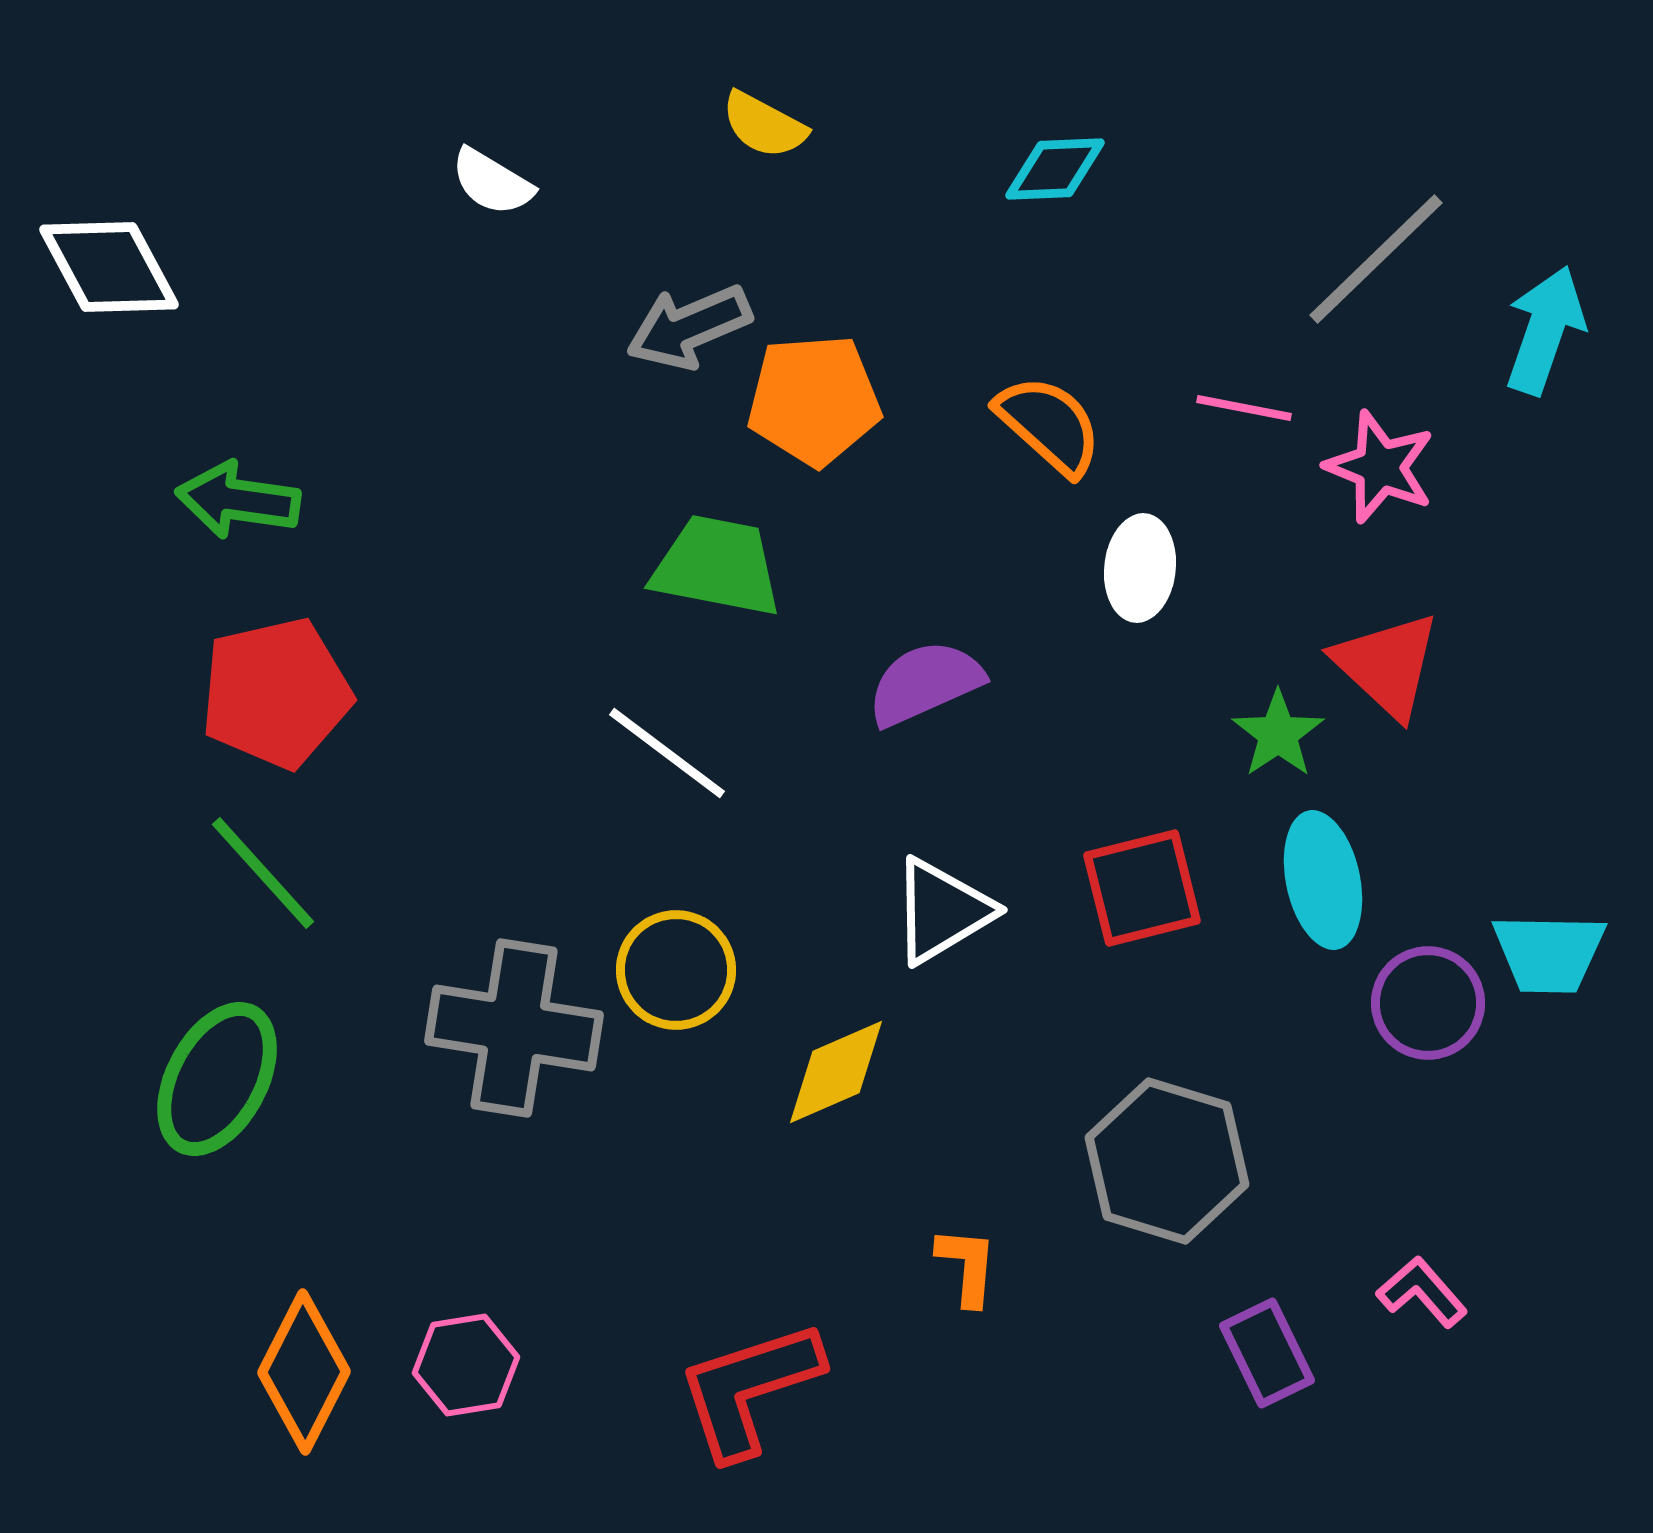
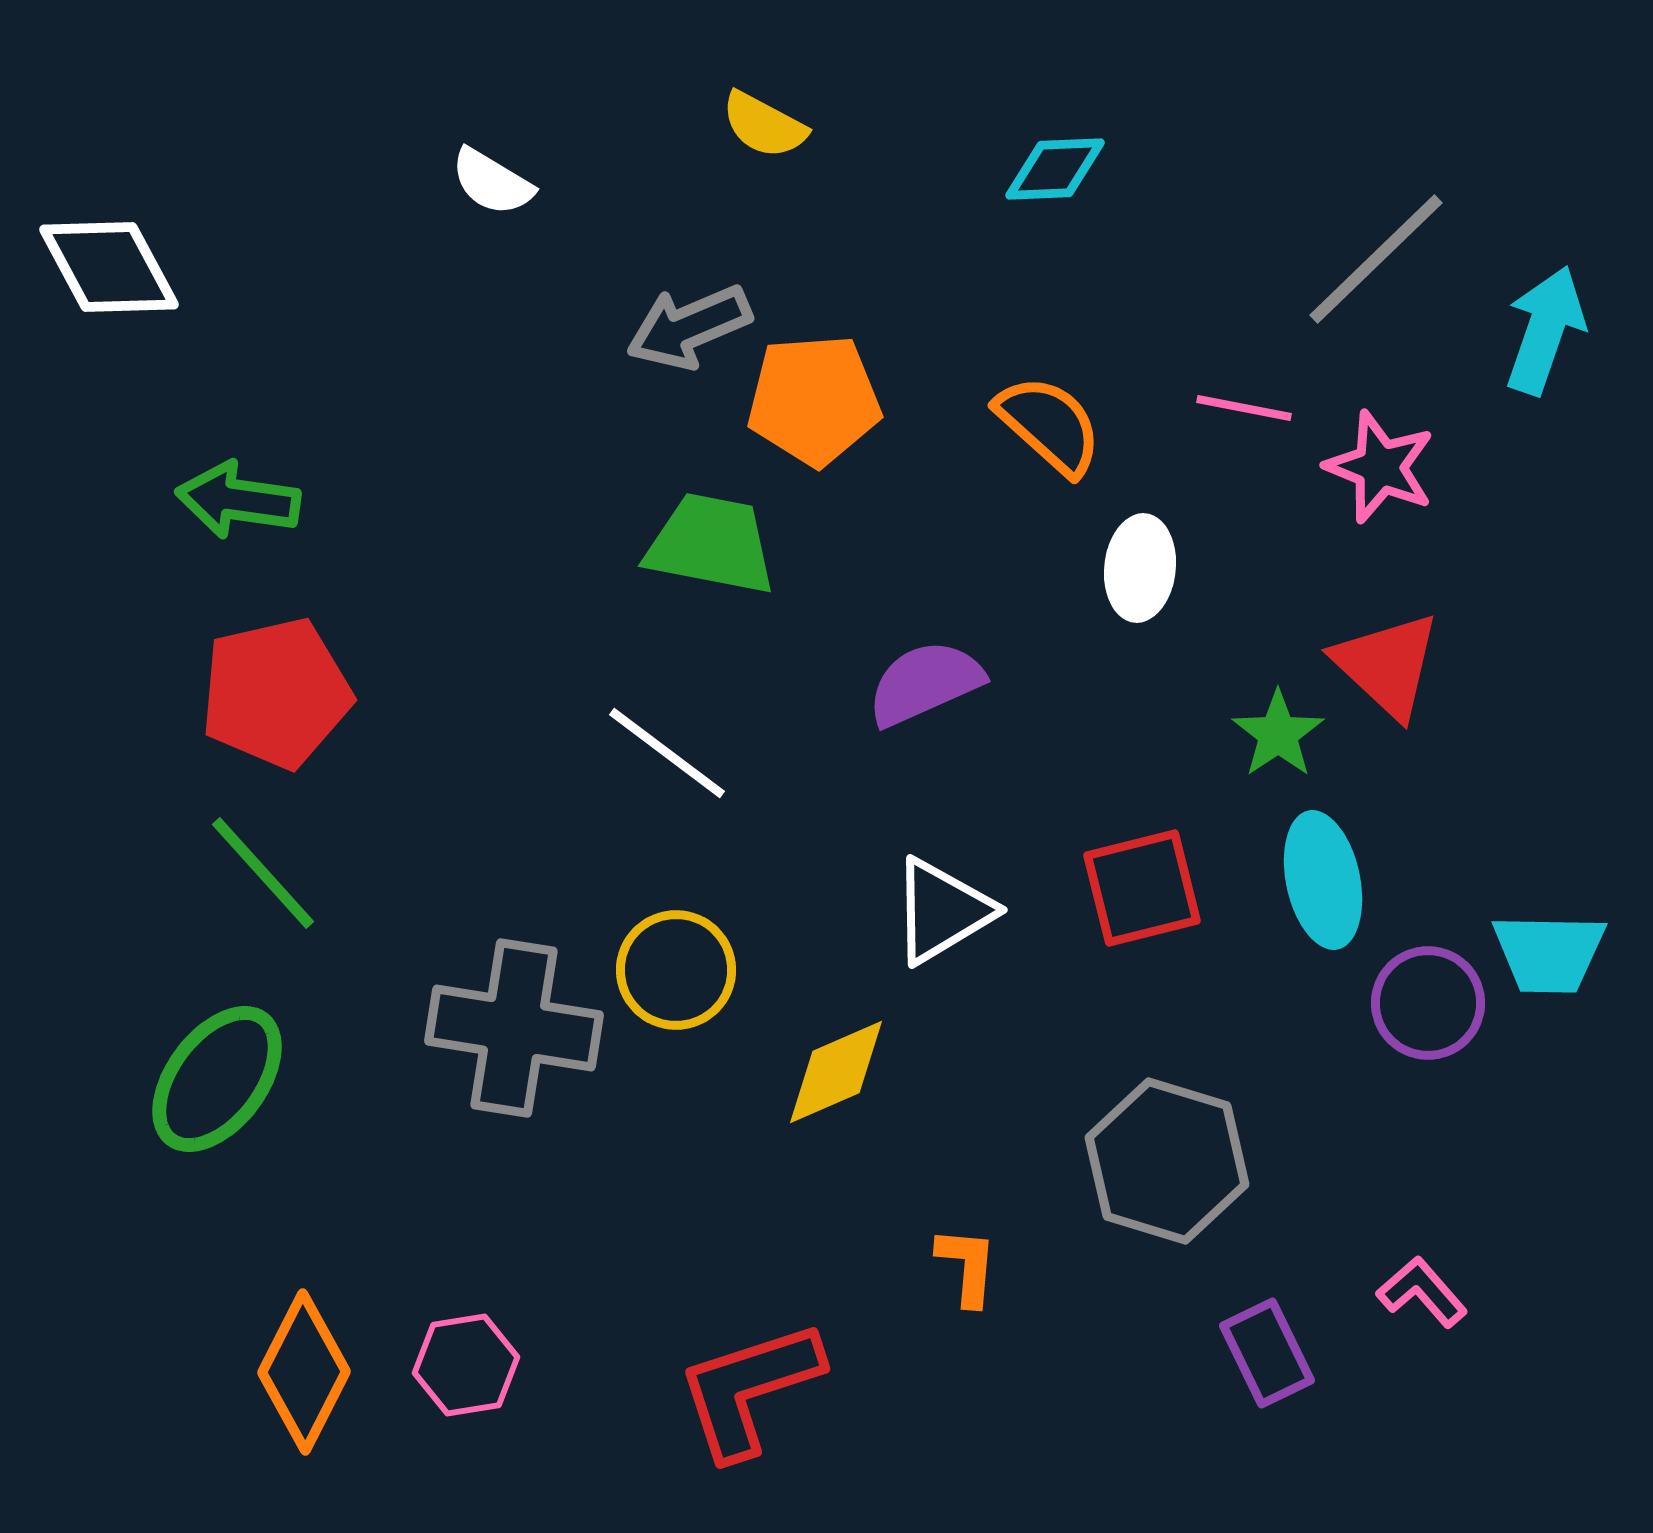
green trapezoid: moved 6 px left, 22 px up
green ellipse: rotated 9 degrees clockwise
